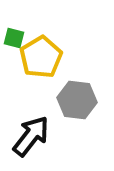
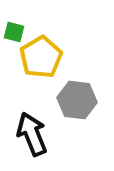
green square: moved 6 px up
black arrow: moved 1 px right, 2 px up; rotated 60 degrees counterclockwise
